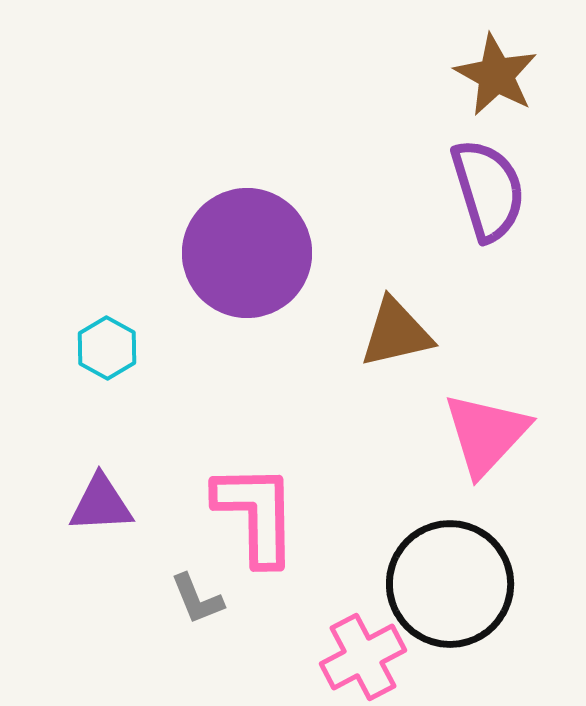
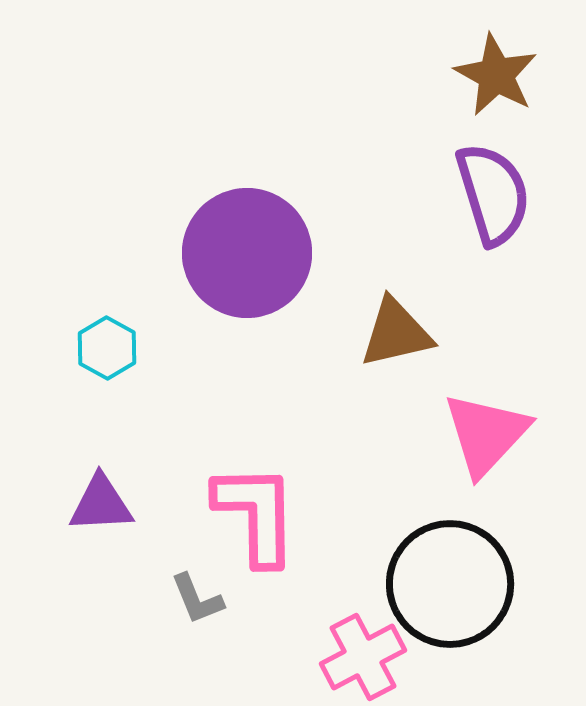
purple semicircle: moved 5 px right, 4 px down
